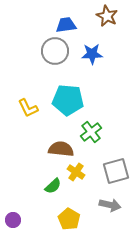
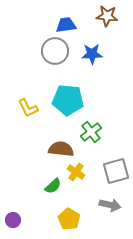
brown star: rotated 20 degrees counterclockwise
